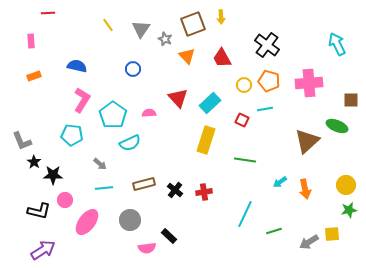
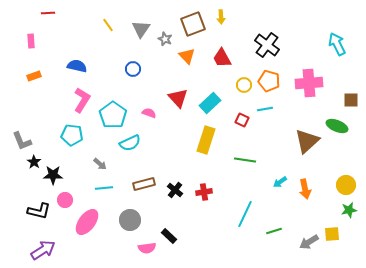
pink semicircle at (149, 113): rotated 24 degrees clockwise
